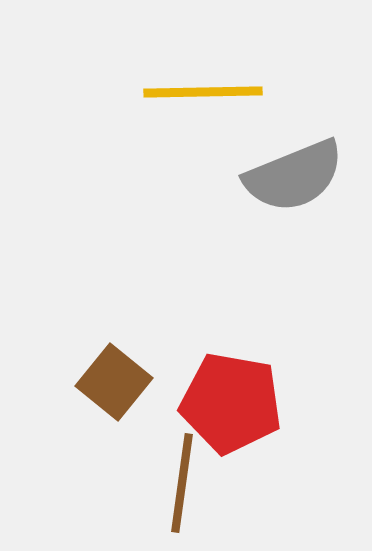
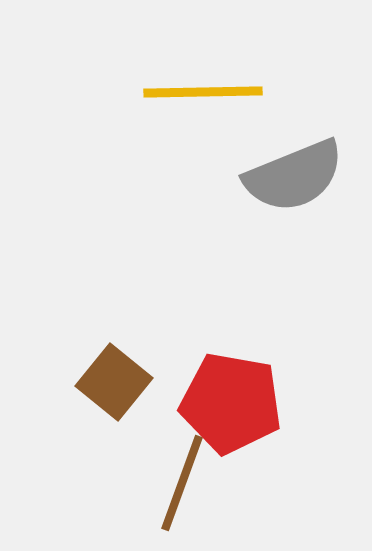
brown line: rotated 12 degrees clockwise
